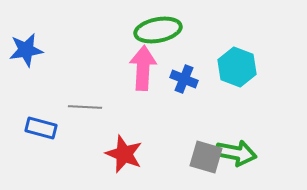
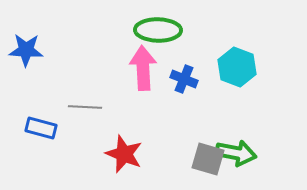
green ellipse: rotated 12 degrees clockwise
blue star: rotated 12 degrees clockwise
pink arrow: rotated 6 degrees counterclockwise
gray square: moved 2 px right, 2 px down
